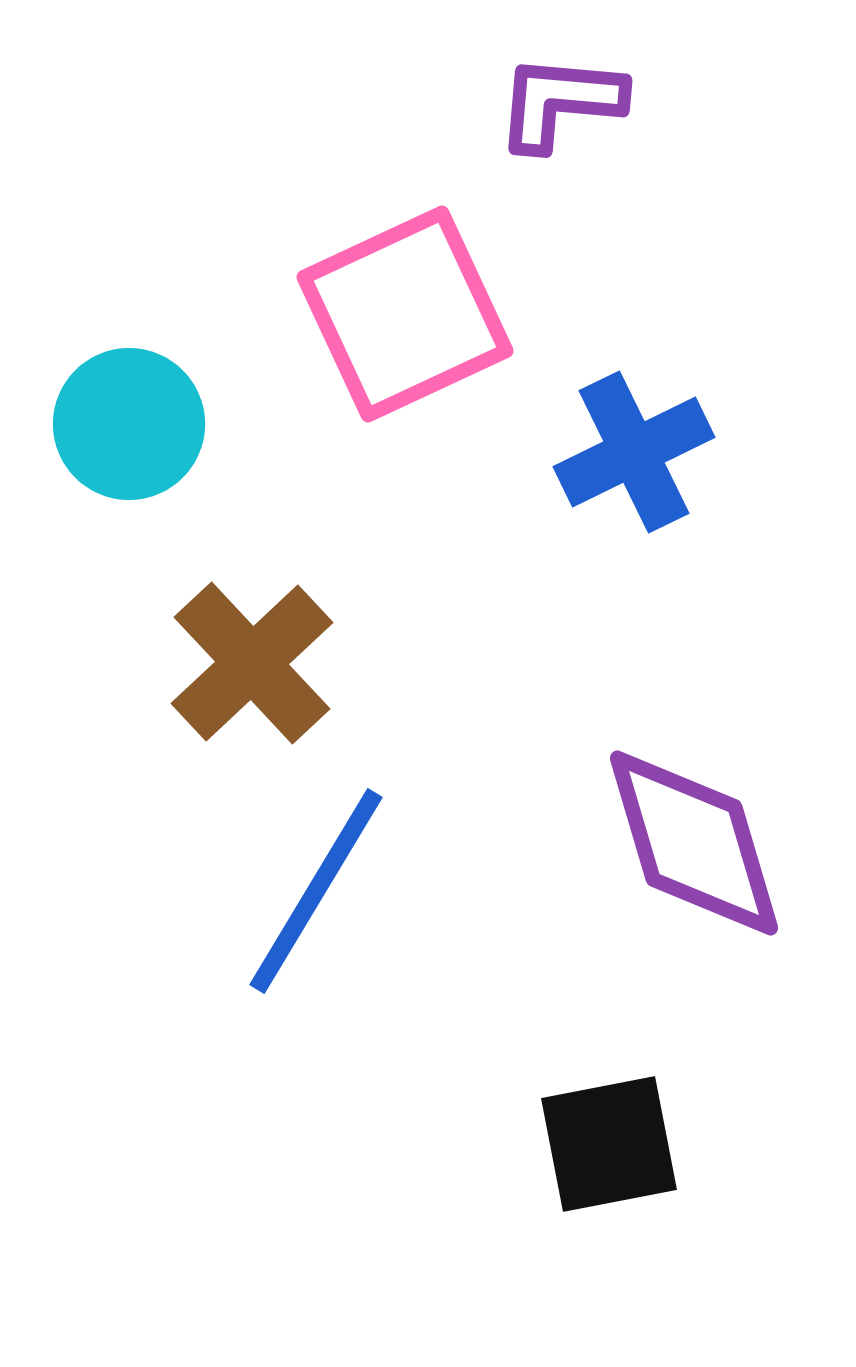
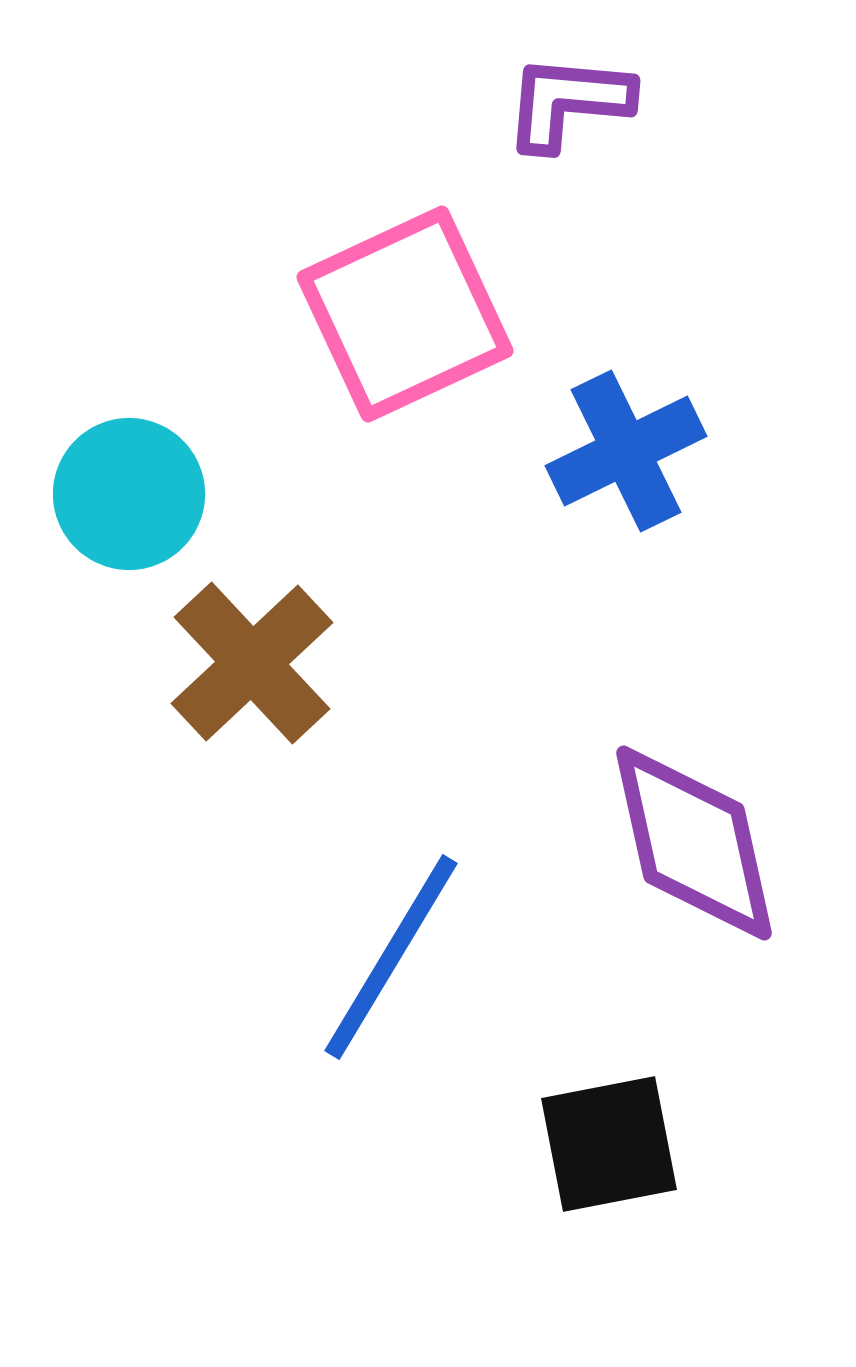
purple L-shape: moved 8 px right
cyan circle: moved 70 px down
blue cross: moved 8 px left, 1 px up
purple diamond: rotated 4 degrees clockwise
blue line: moved 75 px right, 66 px down
